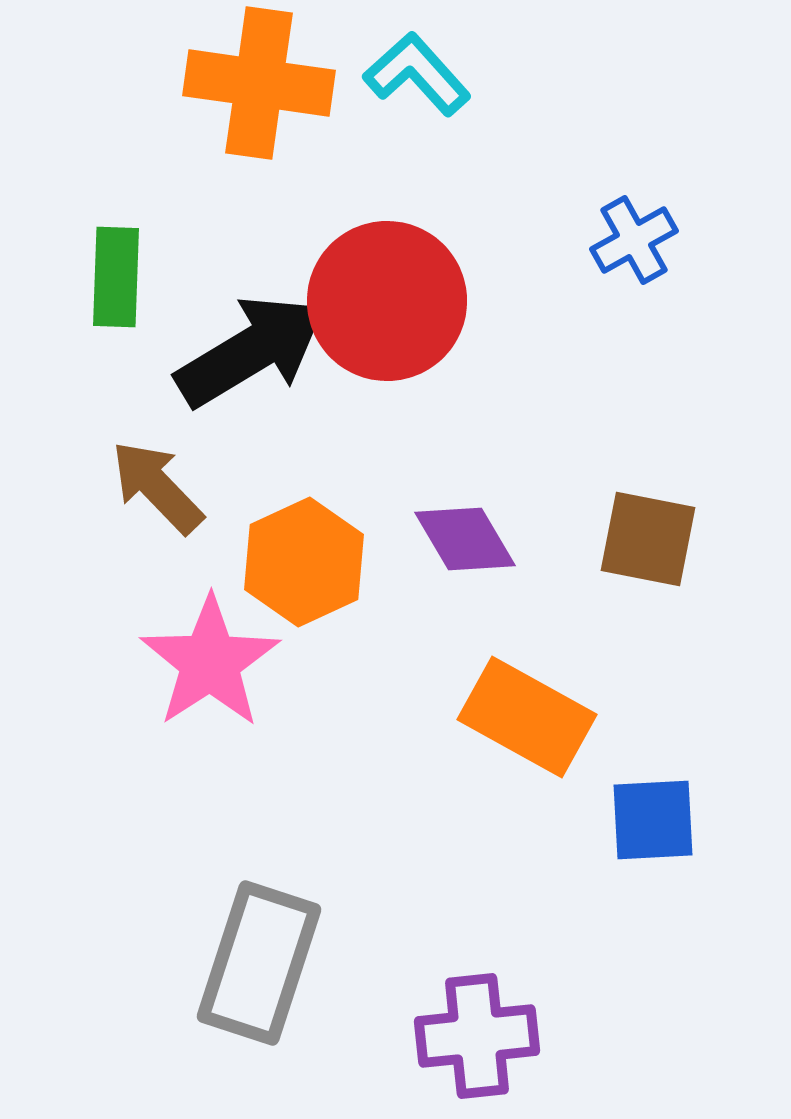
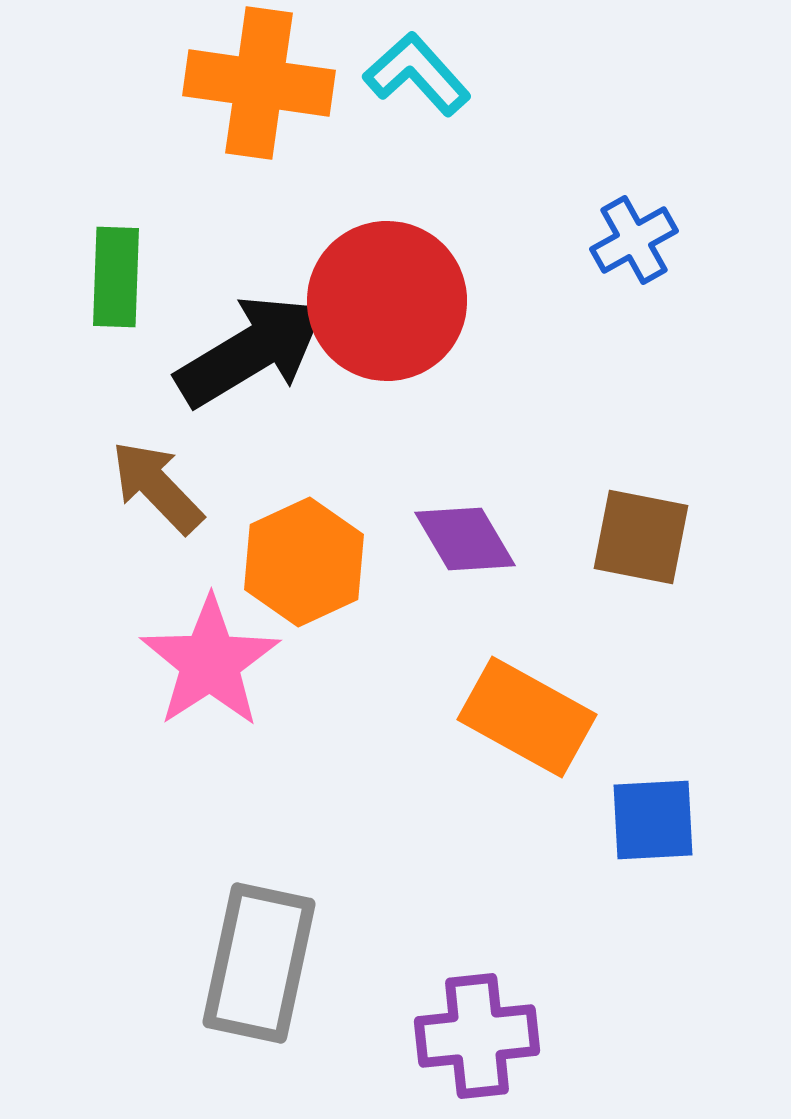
brown square: moved 7 px left, 2 px up
gray rectangle: rotated 6 degrees counterclockwise
